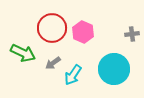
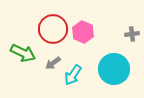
red circle: moved 1 px right, 1 px down
